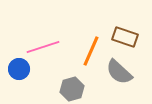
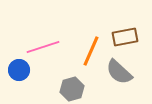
brown rectangle: rotated 30 degrees counterclockwise
blue circle: moved 1 px down
